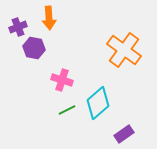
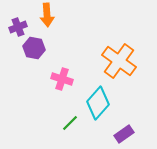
orange arrow: moved 2 px left, 3 px up
orange cross: moved 5 px left, 11 px down
pink cross: moved 1 px up
cyan diamond: rotated 8 degrees counterclockwise
green line: moved 3 px right, 13 px down; rotated 18 degrees counterclockwise
